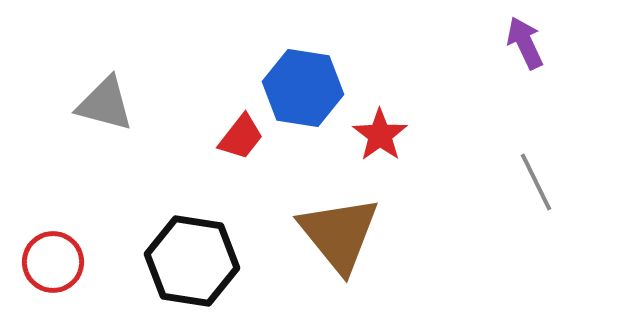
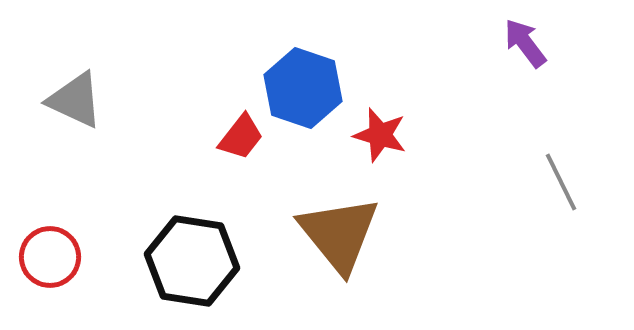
purple arrow: rotated 12 degrees counterclockwise
blue hexagon: rotated 10 degrees clockwise
gray triangle: moved 30 px left, 4 px up; rotated 10 degrees clockwise
red star: rotated 20 degrees counterclockwise
gray line: moved 25 px right
red circle: moved 3 px left, 5 px up
